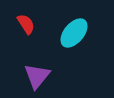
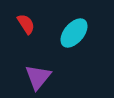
purple triangle: moved 1 px right, 1 px down
